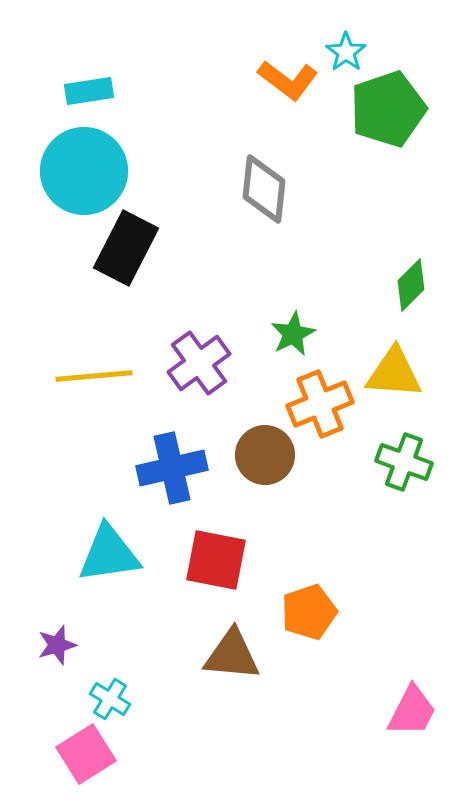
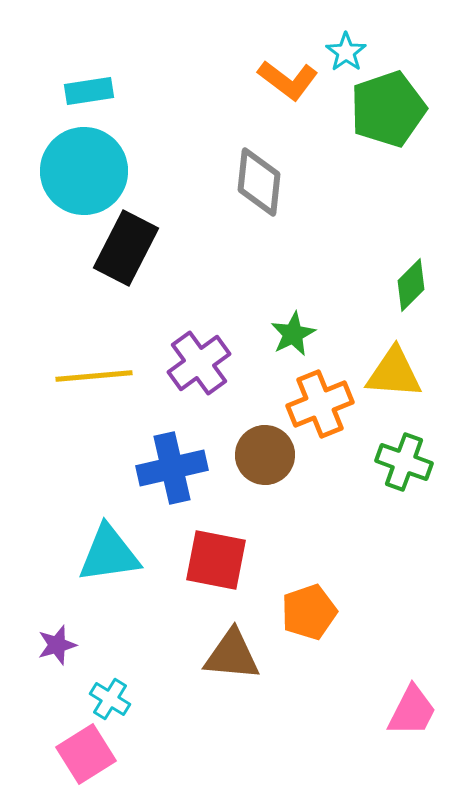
gray diamond: moved 5 px left, 7 px up
